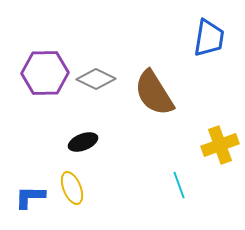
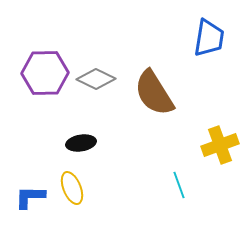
black ellipse: moved 2 px left, 1 px down; rotated 12 degrees clockwise
